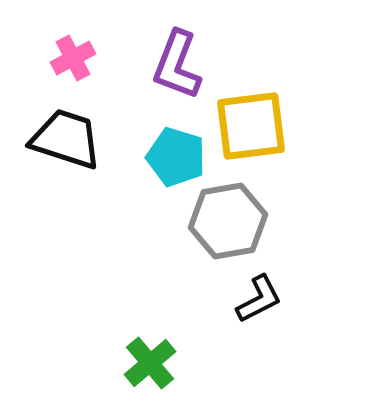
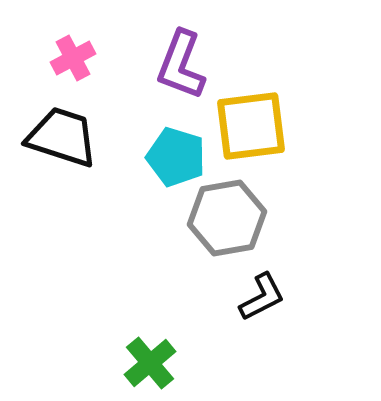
purple L-shape: moved 4 px right
black trapezoid: moved 4 px left, 2 px up
gray hexagon: moved 1 px left, 3 px up
black L-shape: moved 3 px right, 2 px up
